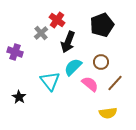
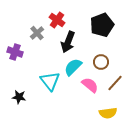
gray cross: moved 4 px left
pink semicircle: moved 1 px down
black star: rotated 24 degrees counterclockwise
